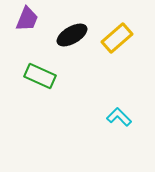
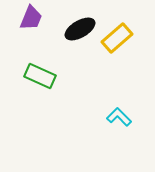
purple trapezoid: moved 4 px right, 1 px up
black ellipse: moved 8 px right, 6 px up
